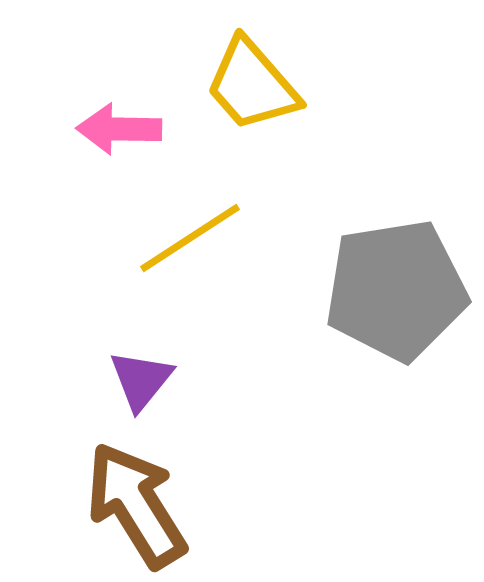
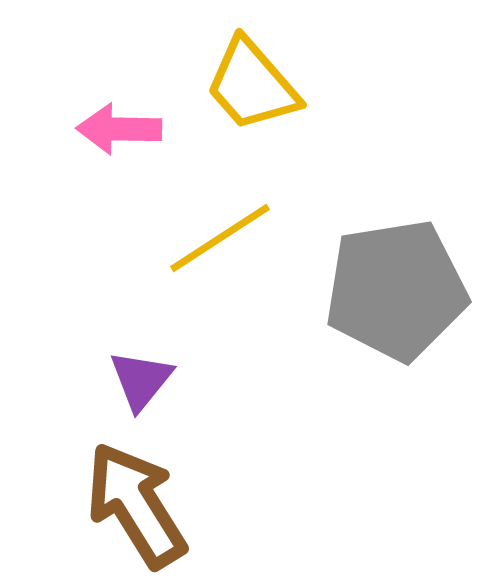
yellow line: moved 30 px right
